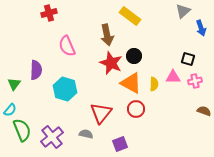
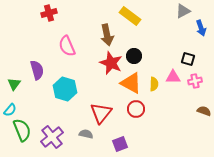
gray triangle: rotated 14 degrees clockwise
purple semicircle: moved 1 px right; rotated 18 degrees counterclockwise
